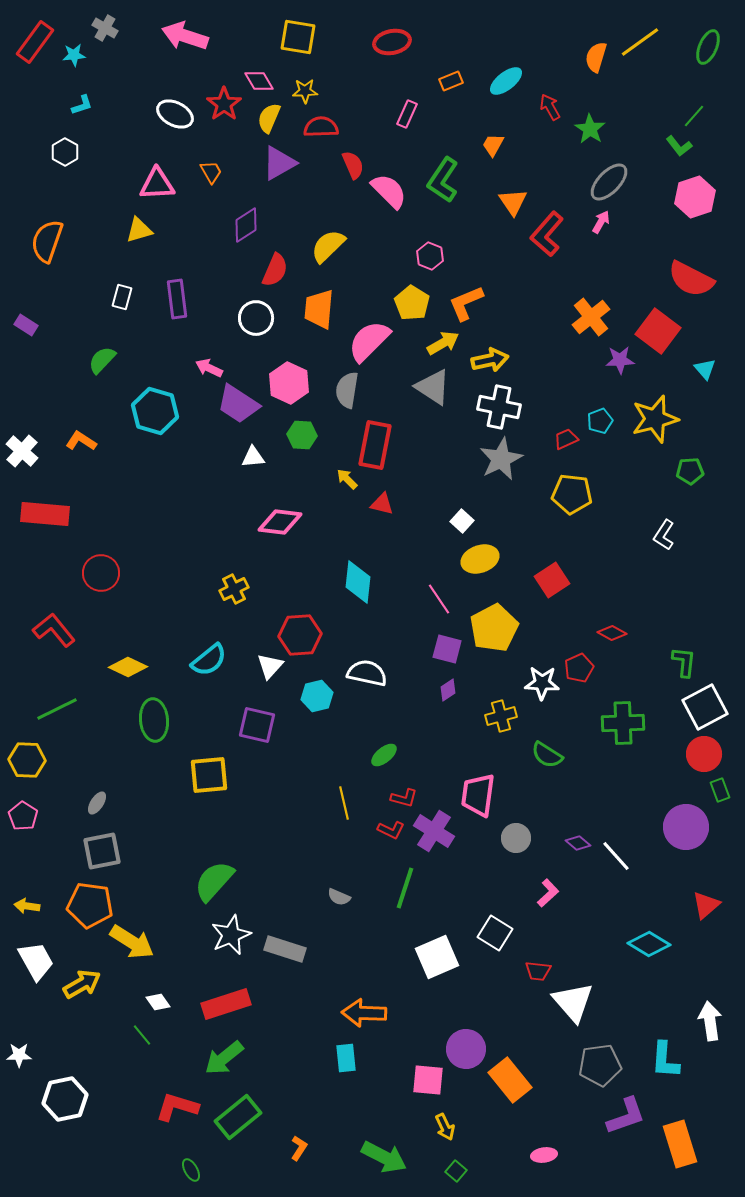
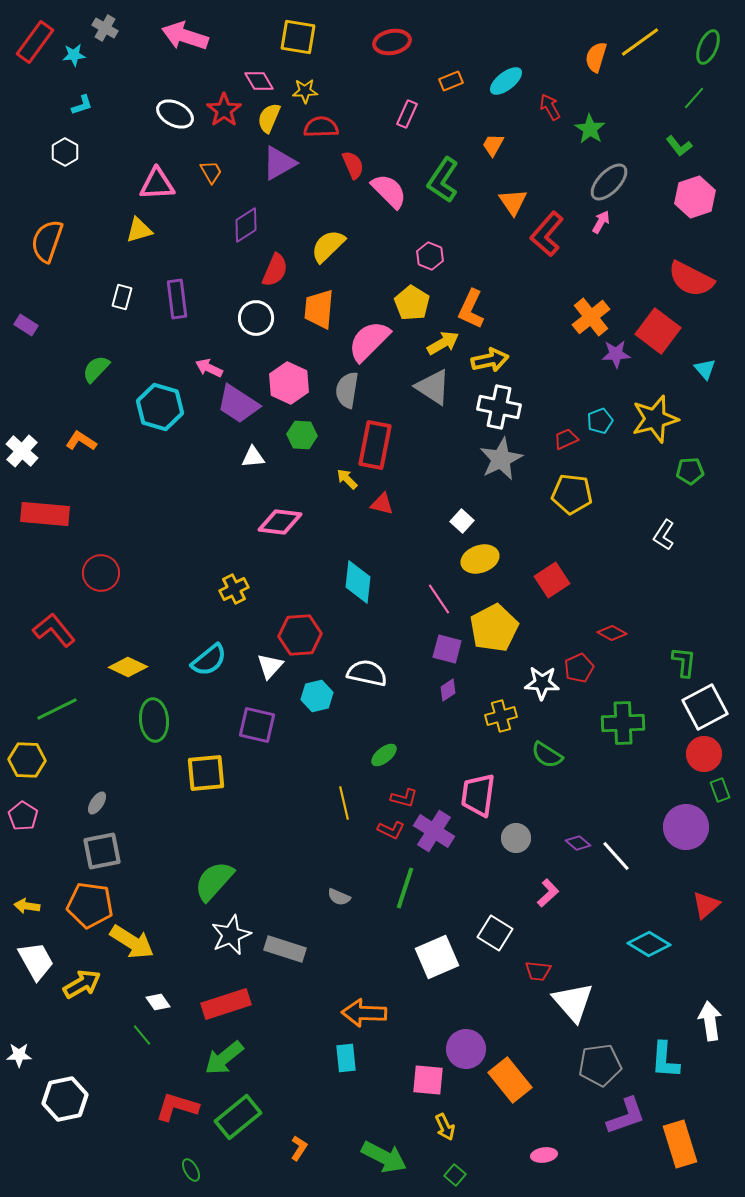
red star at (224, 104): moved 6 px down
green line at (694, 116): moved 18 px up
orange L-shape at (466, 303): moved 5 px right, 6 px down; rotated 42 degrees counterclockwise
green semicircle at (102, 360): moved 6 px left, 9 px down
purple star at (620, 360): moved 4 px left, 6 px up
cyan hexagon at (155, 411): moved 5 px right, 4 px up
yellow square at (209, 775): moved 3 px left, 2 px up
green square at (456, 1171): moved 1 px left, 4 px down
